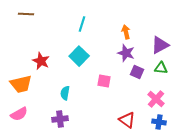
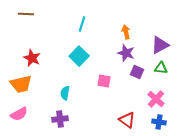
red star: moved 9 px left, 3 px up
